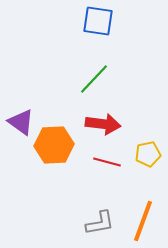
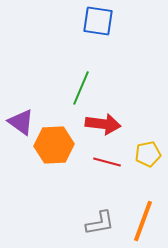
green line: moved 13 px left, 9 px down; rotated 20 degrees counterclockwise
